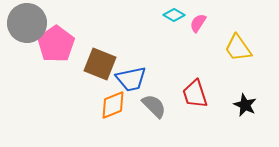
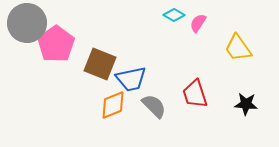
black star: moved 1 px right, 1 px up; rotated 20 degrees counterclockwise
